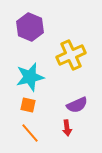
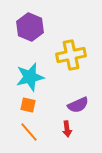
yellow cross: rotated 12 degrees clockwise
purple semicircle: moved 1 px right
red arrow: moved 1 px down
orange line: moved 1 px left, 1 px up
